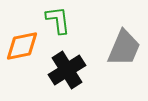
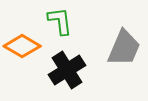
green L-shape: moved 2 px right, 1 px down
orange diamond: rotated 42 degrees clockwise
